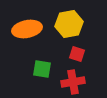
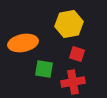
orange ellipse: moved 4 px left, 14 px down
green square: moved 2 px right
